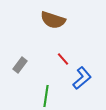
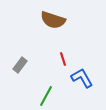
red line: rotated 24 degrees clockwise
blue L-shape: rotated 80 degrees counterclockwise
green line: rotated 20 degrees clockwise
